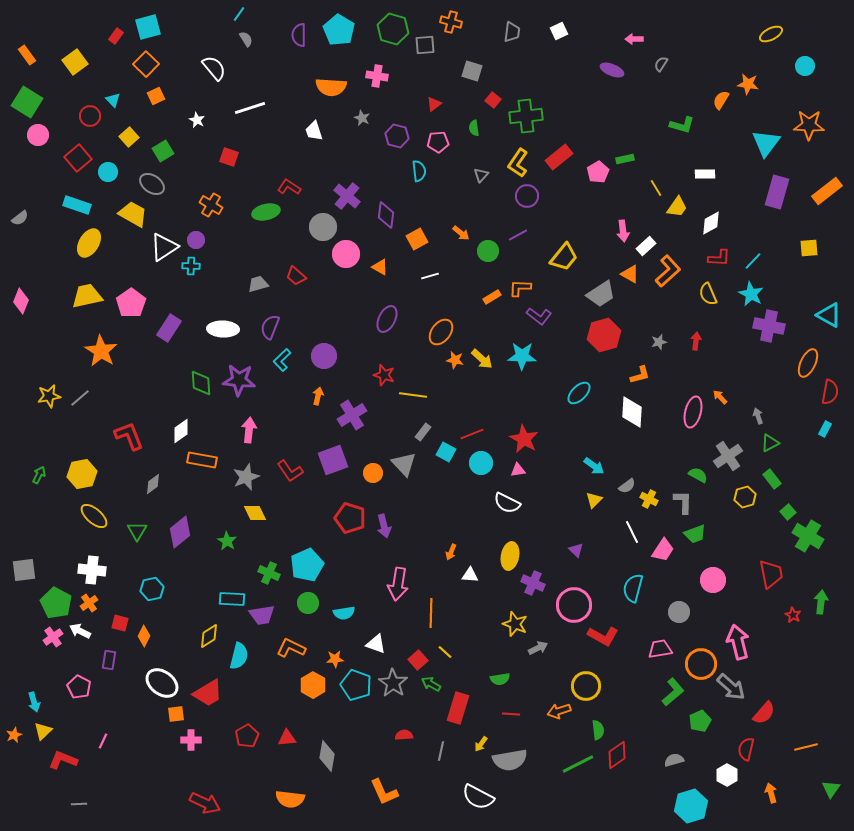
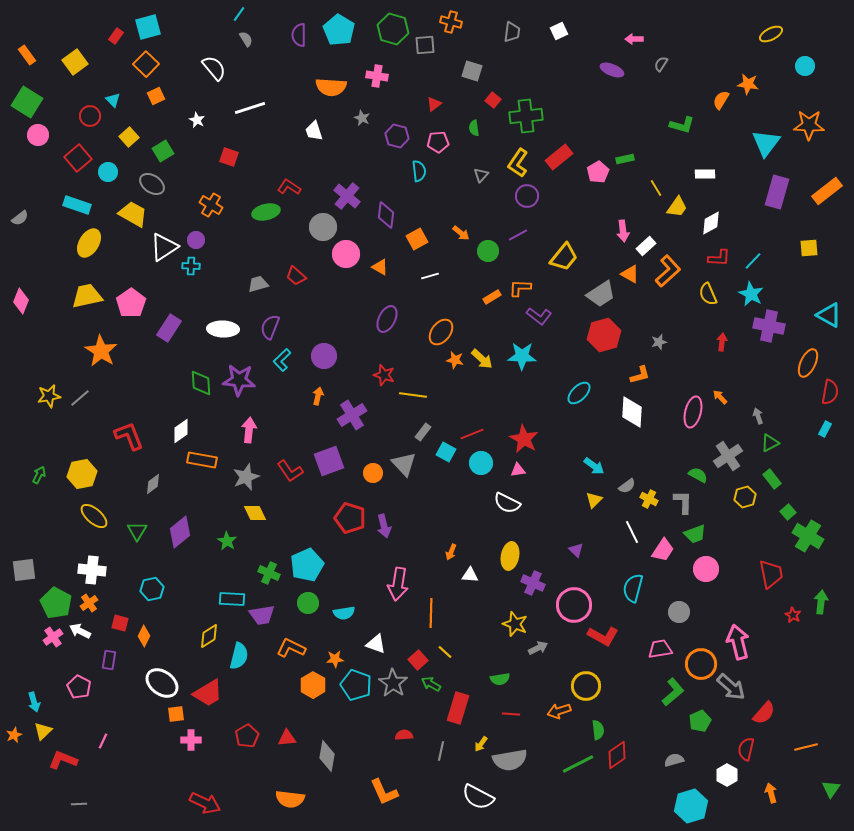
red arrow at (696, 341): moved 26 px right, 1 px down
purple square at (333, 460): moved 4 px left, 1 px down
pink circle at (713, 580): moved 7 px left, 11 px up
